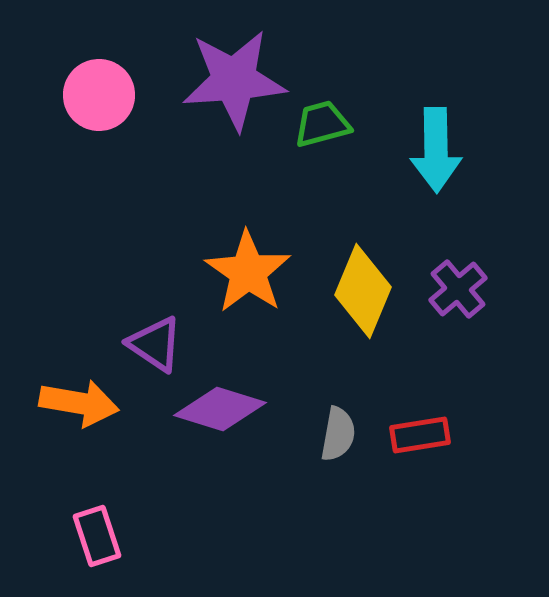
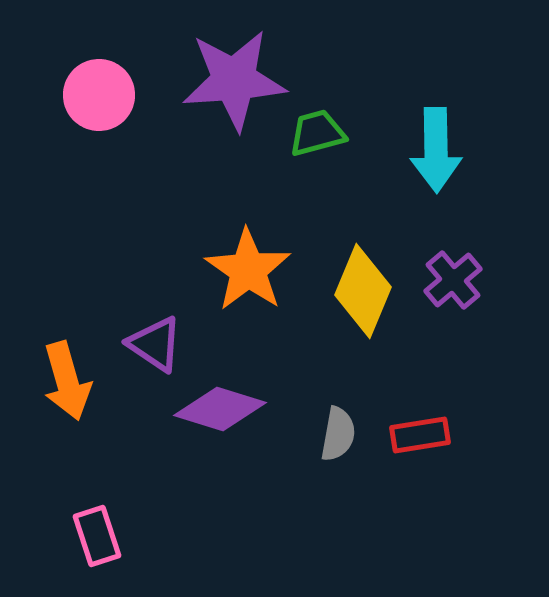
green trapezoid: moved 5 px left, 9 px down
orange star: moved 2 px up
purple cross: moved 5 px left, 9 px up
orange arrow: moved 12 px left, 22 px up; rotated 64 degrees clockwise
